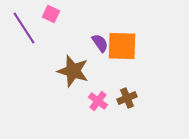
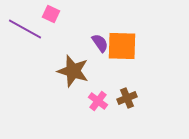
purple line: moved 1 px right, 1 px down; rotated 28 degrees counterclockwise
